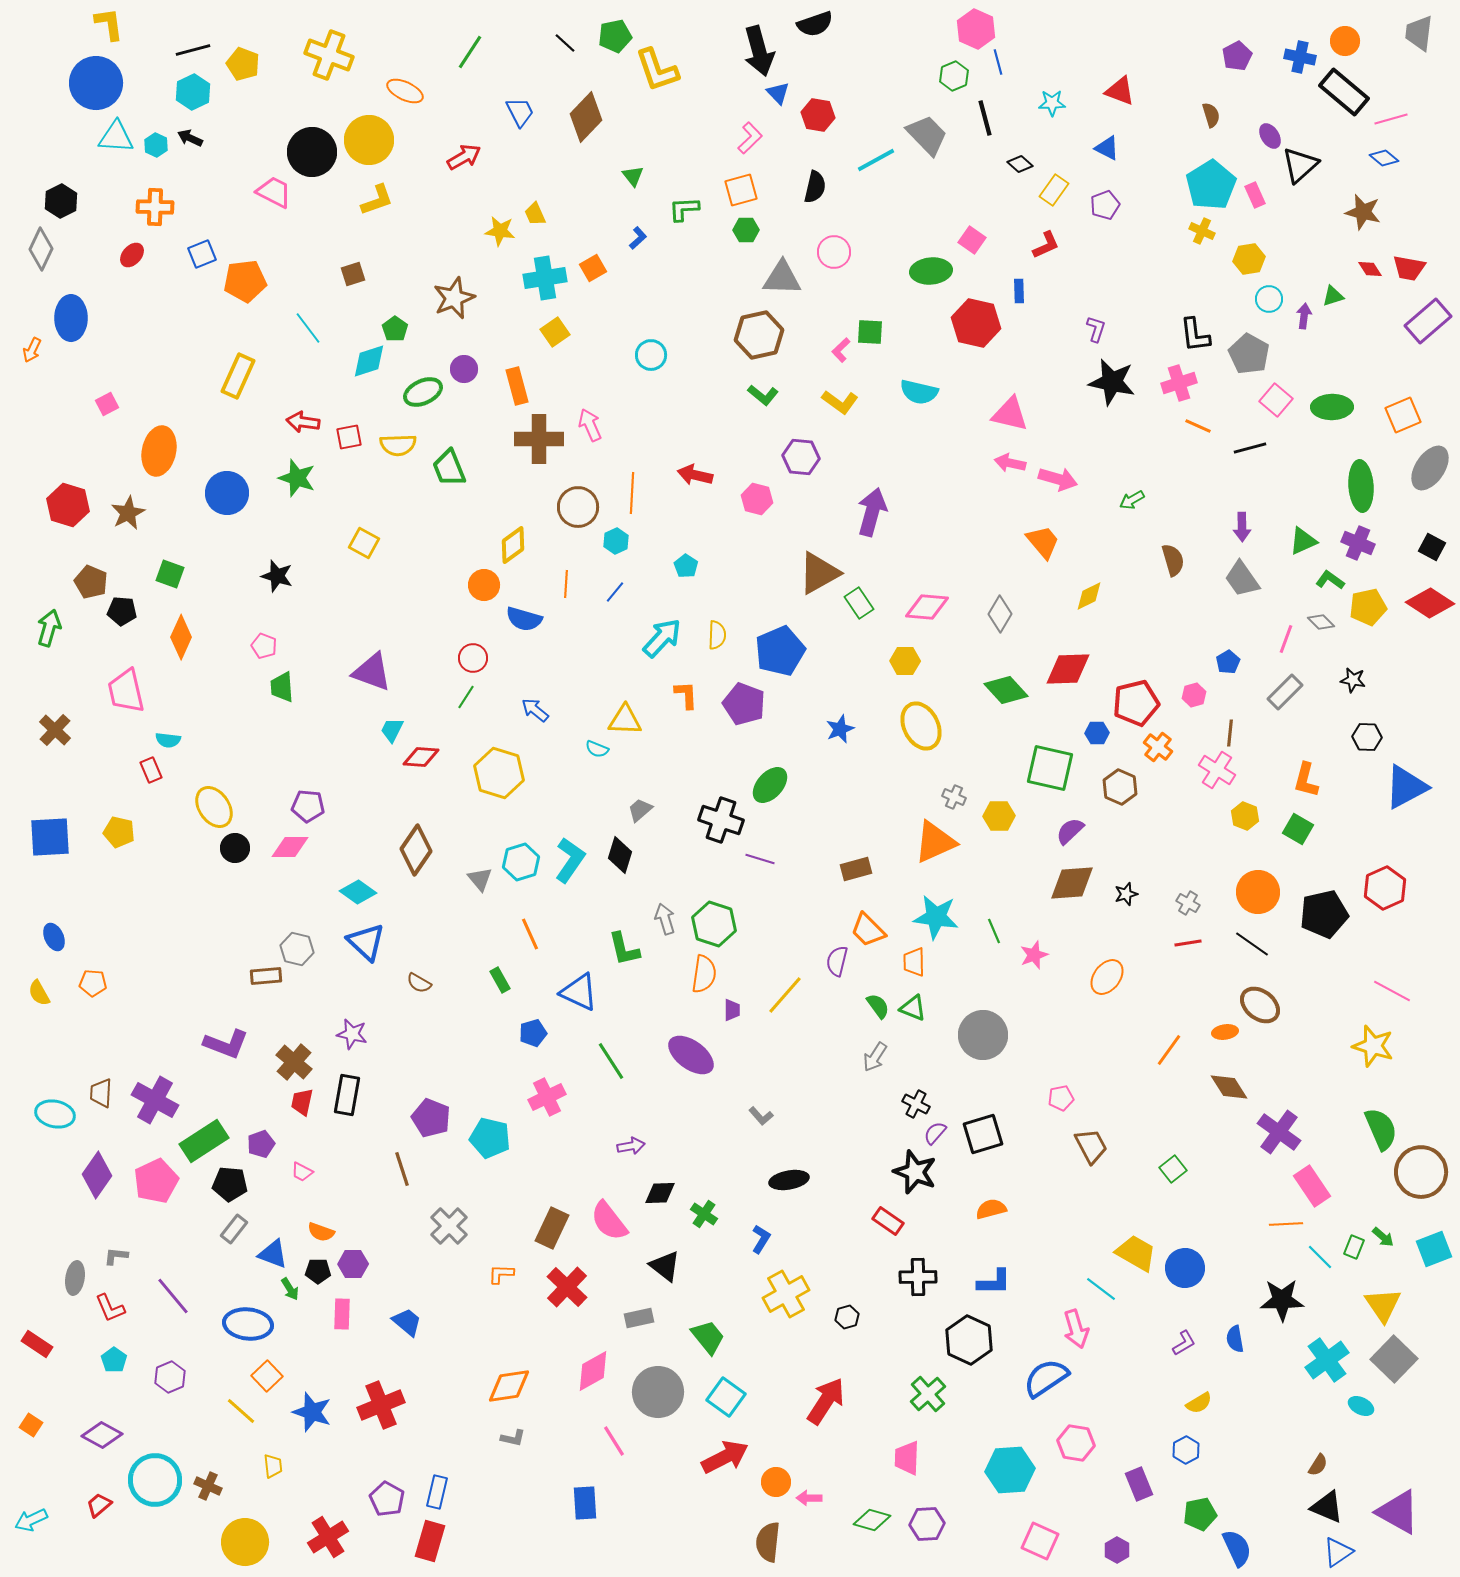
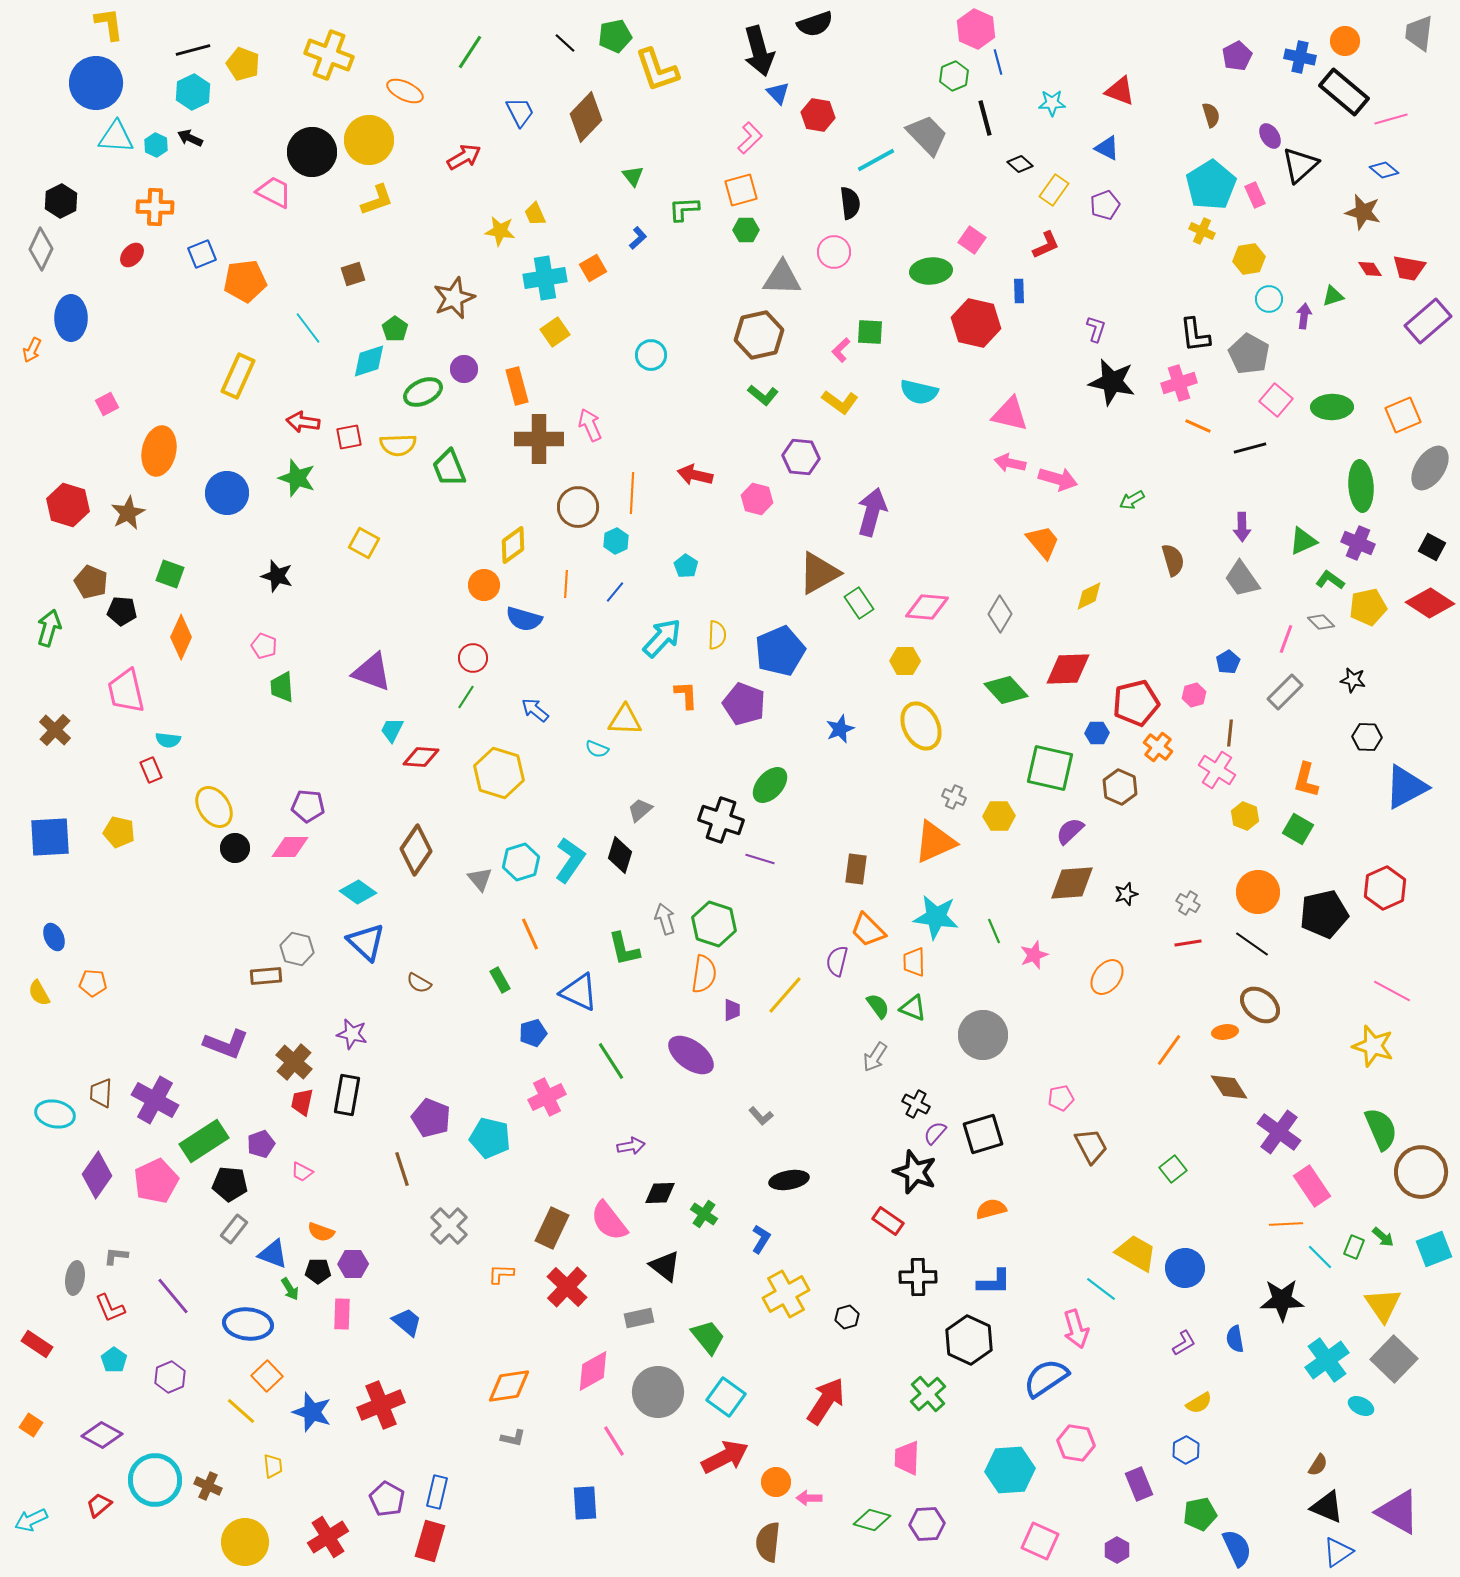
blue diamond at (1384, 158): moved 12 px down
black semicircle at (815, 187): moved 35 px right, 16 px down; rotated 20 degrees counterclockwise
brown rectangle at (856, 869): rotated 68 degrees counterclockwise
